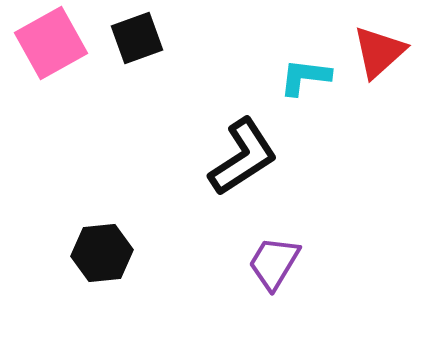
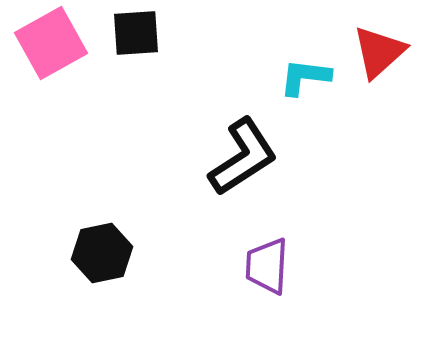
black square: moved 1 px left, 5 px up; rotated 16 degrees clockwise
black hexagon: rotated 6 degrees counterclockwise
purple trapezoid: moved 7 px left, 3 px down; rotated 28 degrees counterclockwise
